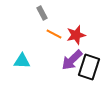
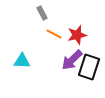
red star: moved 1 px right
